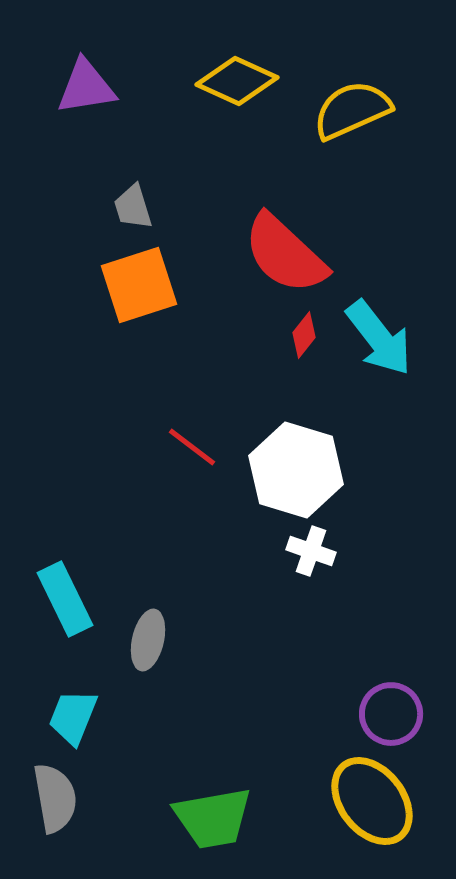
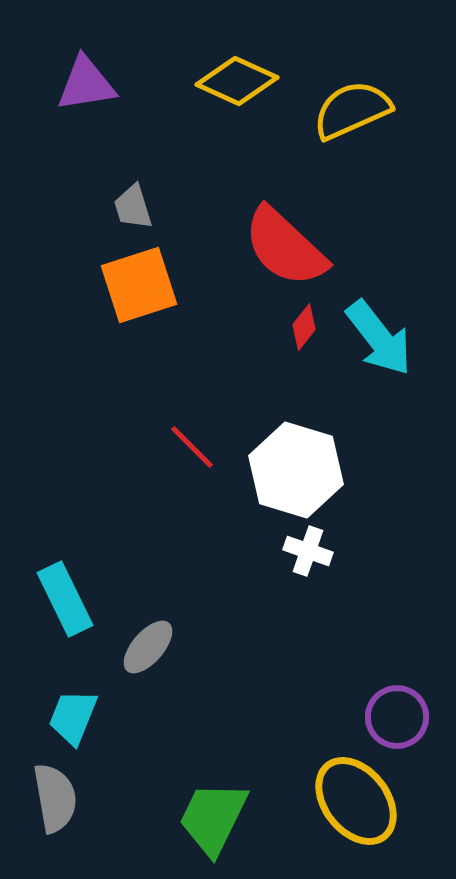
purple triangle: moved 3 px up
red semicircle: moved 7 px up
red diamond: moved 8 px up
red line: rotated 8 degrees clockwise
white cross: moved 3 px left
gray ellipse: moved 7 px down; rotated 28 degrees clockwise
purple circle: moved 6 px right, 3 px down
yellow ellipse: moved 16 px left
green trapezoid: rotated 126 degrees clockwise
